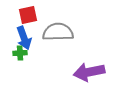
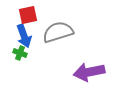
gray semicircle: rotated 16 degrees counterclockwise
blue arrow: moved 2 px up
green cross: rotated 24 degrees clockwise
